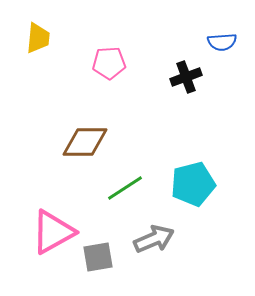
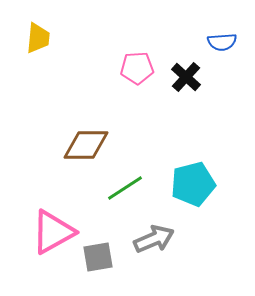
pink pentagon: moved 28 px right, 5 px down
black cross: rotated 28 degrees counterclockwise
brown diamond: moved 1 px right, 3 px down
